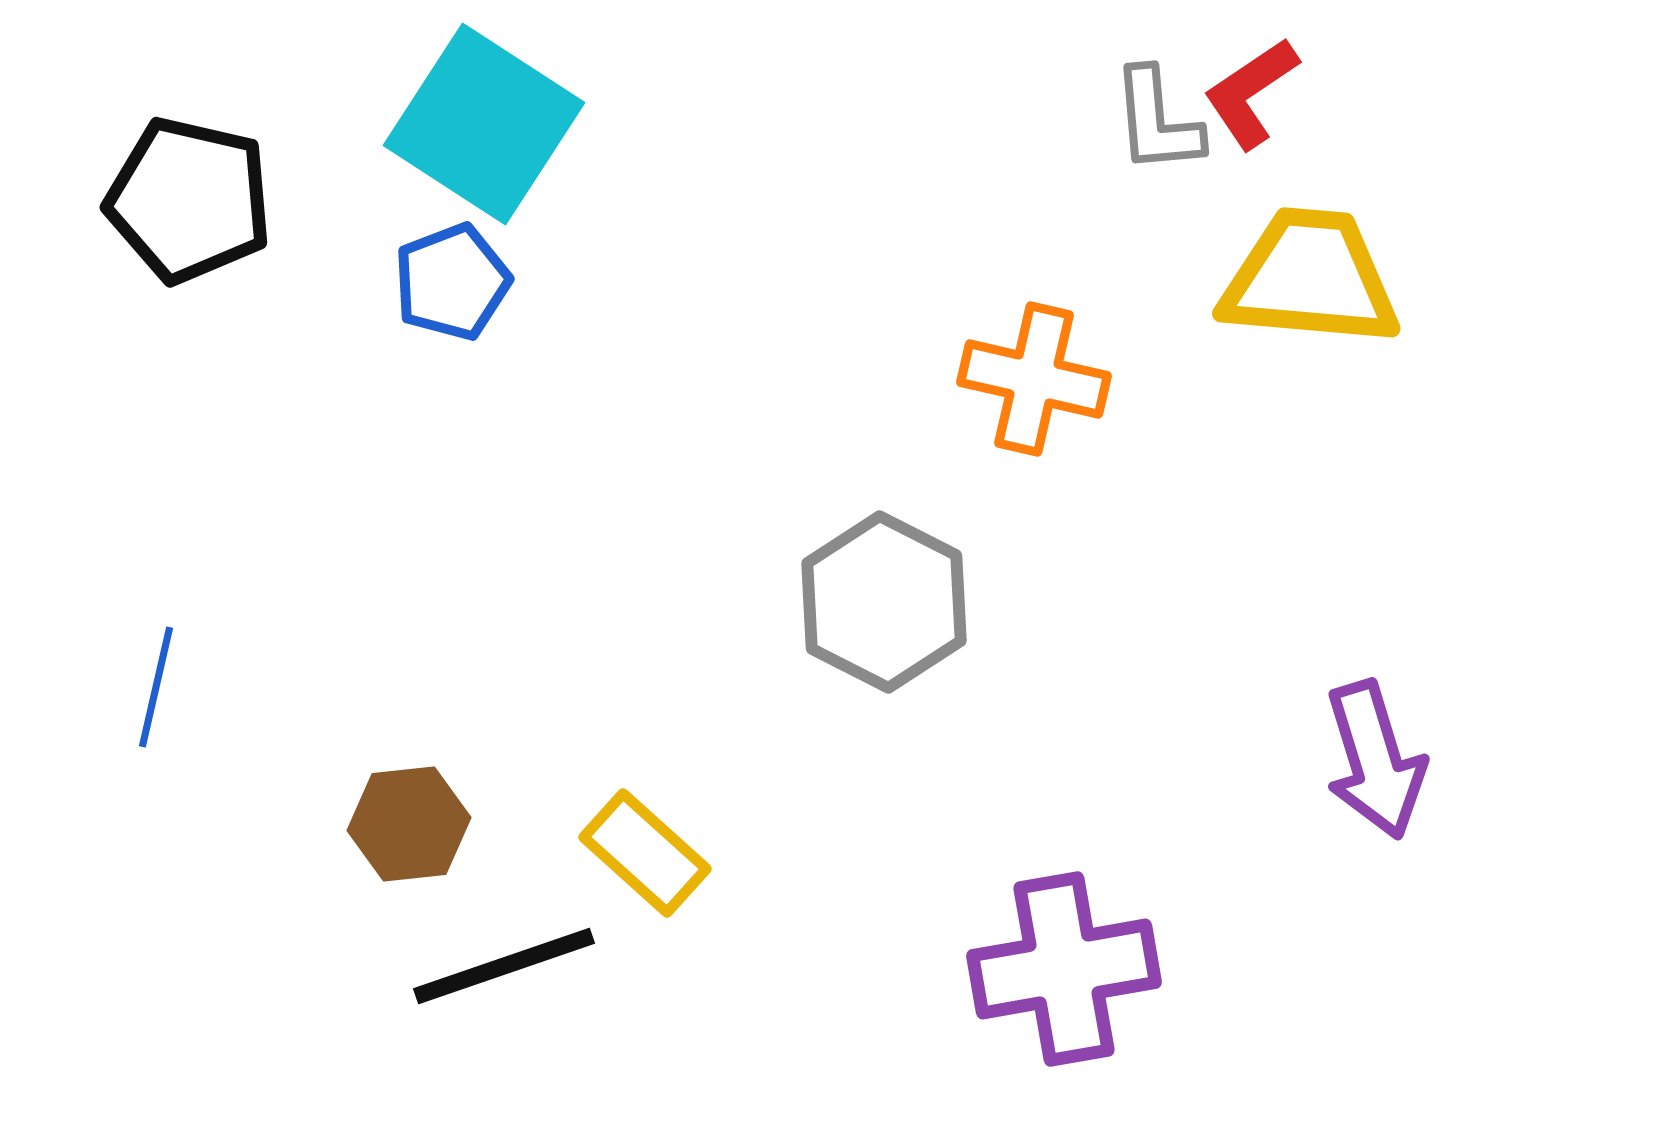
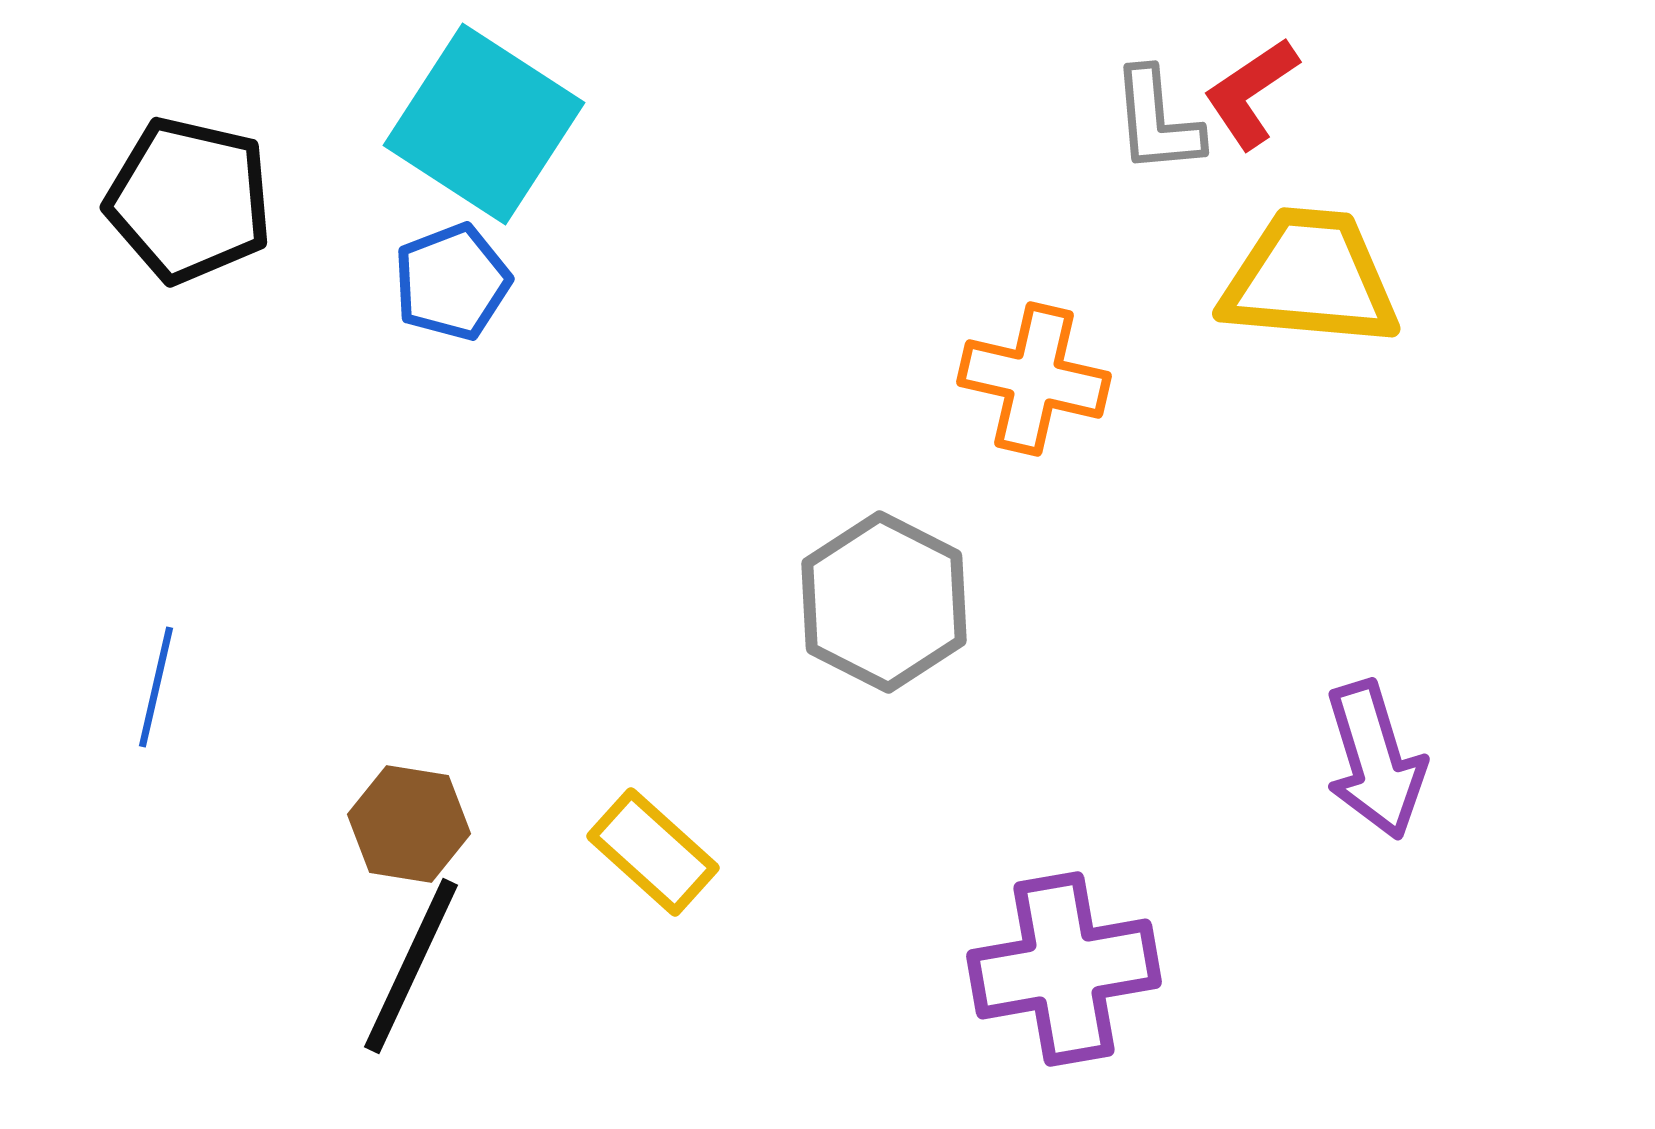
brown hexagon: rotated 15 degrees clockwise
yellow rectangle: moved 8 px right, 1 px up
black line: moved 93 px left; rotated 46 degrees counterclockwise
